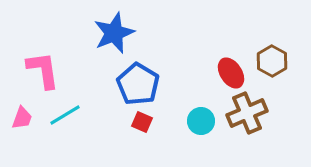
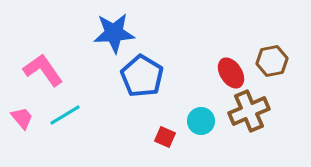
blue star: rotated 18 degrees clockwise
brown hexagon: rotated 20 degrees clockwise
pink L-shape: rotated 27 degrees counterclockwise
blue pentagon: moved 4 px right, 8 px up
brown cross: moved 2 px right, 2 px up
pink trapezoid: rotated 60 degrees counterclockwise
red square: moved 23 px right, 15 px down
